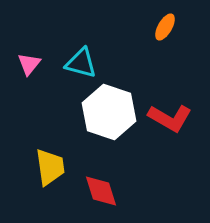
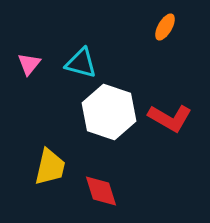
yellow trapezoid: rotated 21 degrees clockwise
